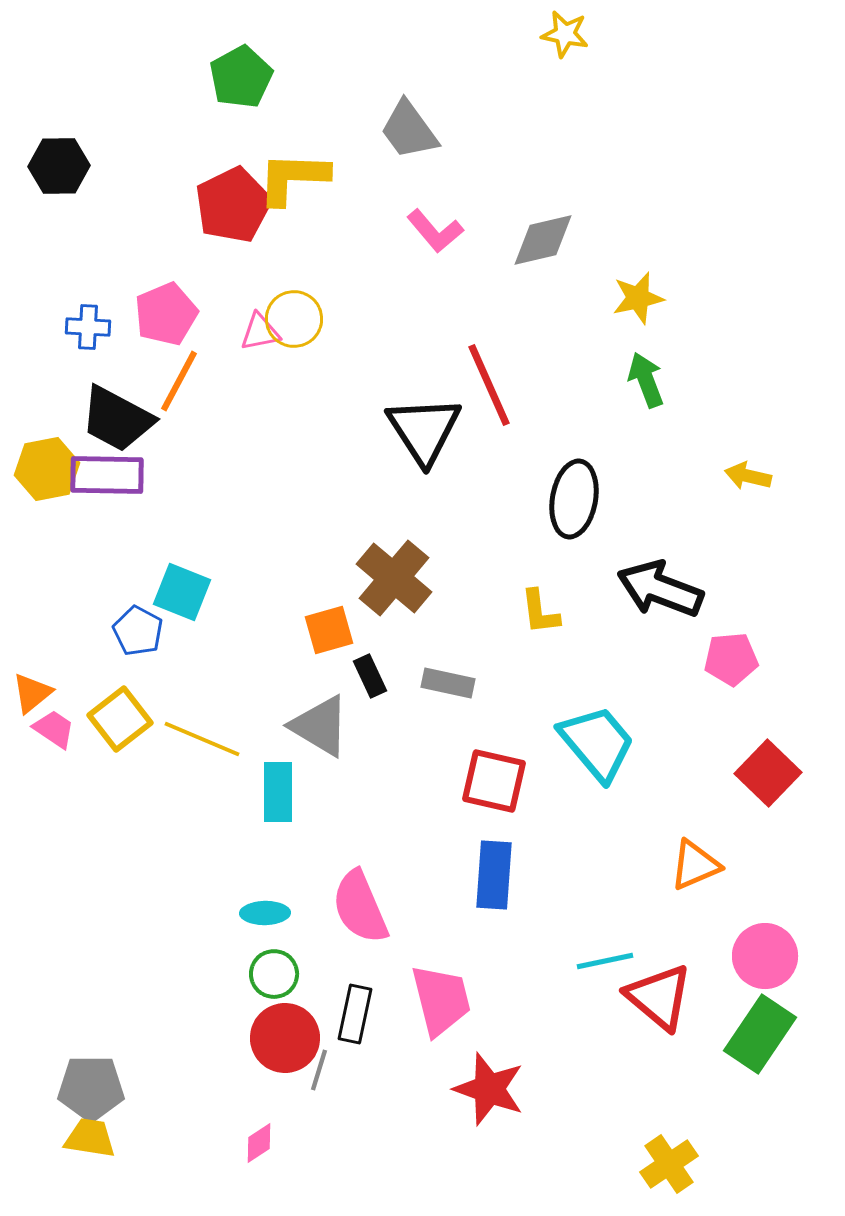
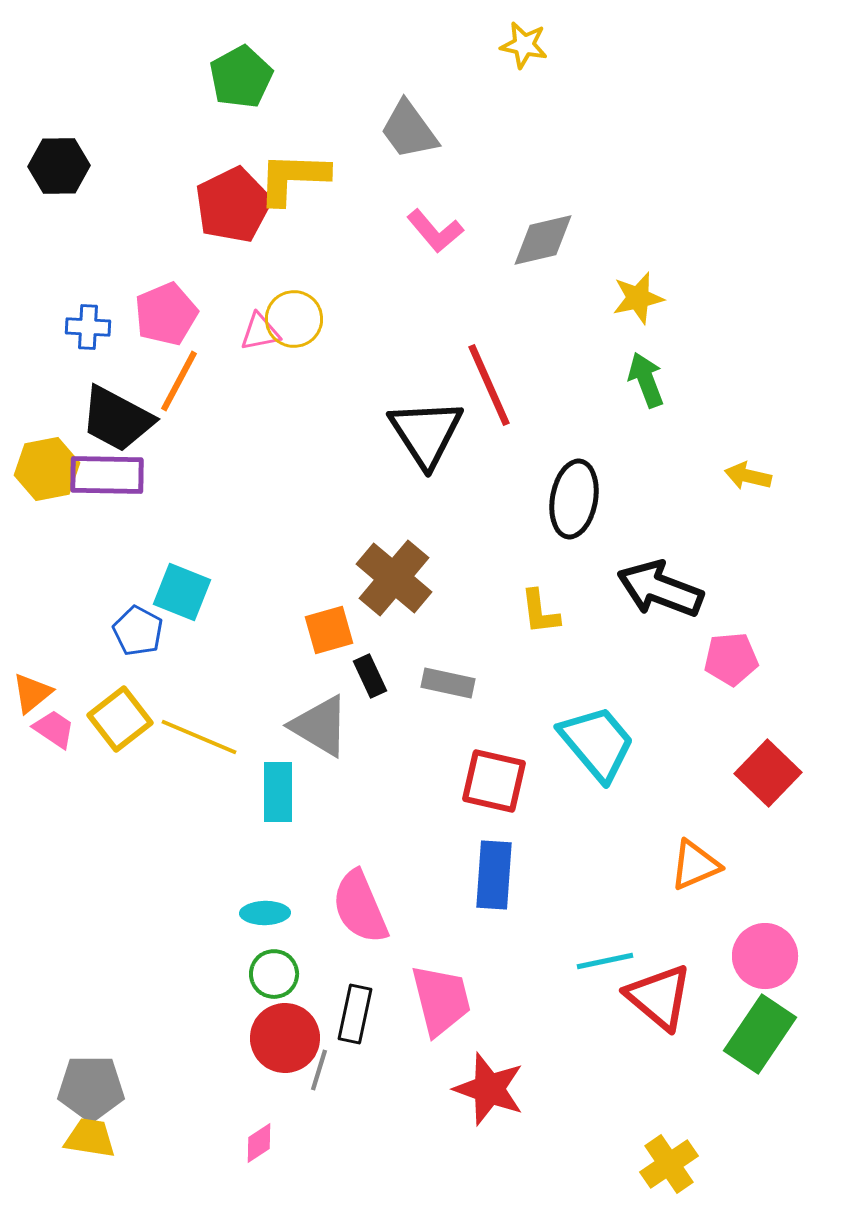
yellow star at (565, 34): moved 41 px left, 11 px down
black triangle at (424, 430): moved 2 px right, 3 px down
yellow line at (202, 739): moved 3 px left, 2 px up
